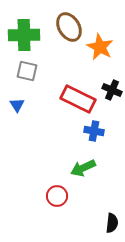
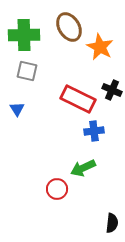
blue triangle: moved 4 px down
blue cross: rotated 18 degrees counterclockwise
red circle: moved 7 px up
